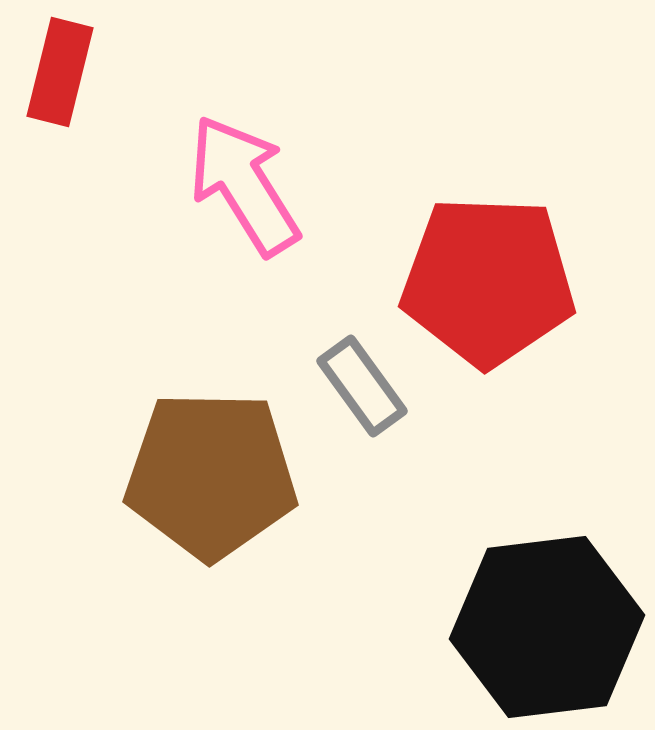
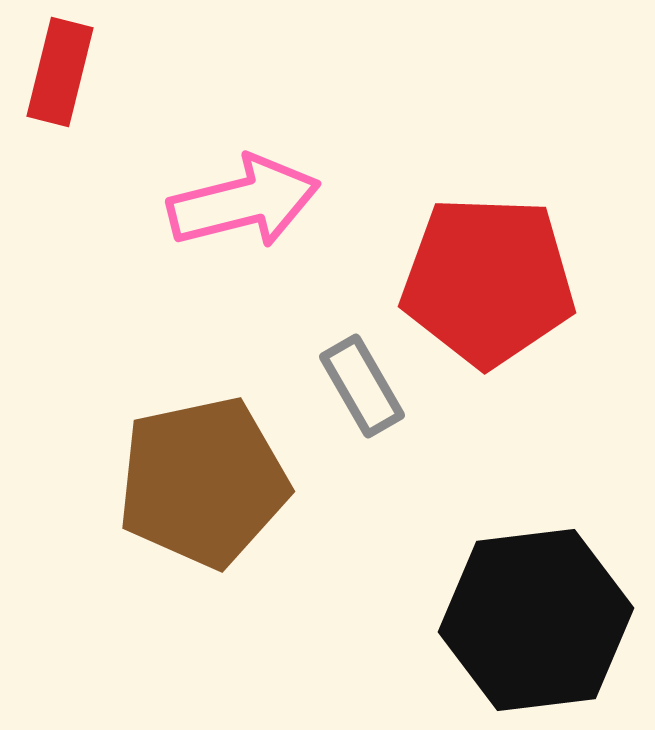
pink arrow: moved 17 px down; rotated 108 degrees clockwise
gray rectangle: rotated 6 degrees clockwise
brown pentagon: moved 8 px left, 7 px down; rotated 13 degrees counterclockwise
black hexagon: moved 11 px left, 7 px up
